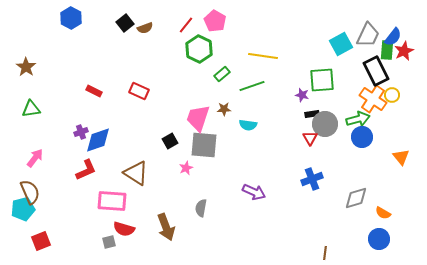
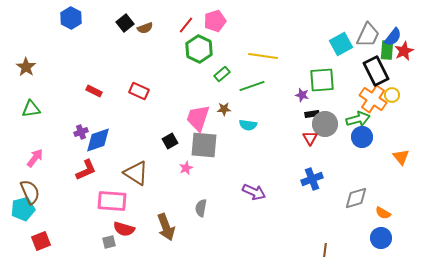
pink pentagon at (215, 21): rotated 25 degrees clockwise
blue circle at (379, 239): moved 2 px right, 1 px up
brown line at (325, 253): moved 3 px up
